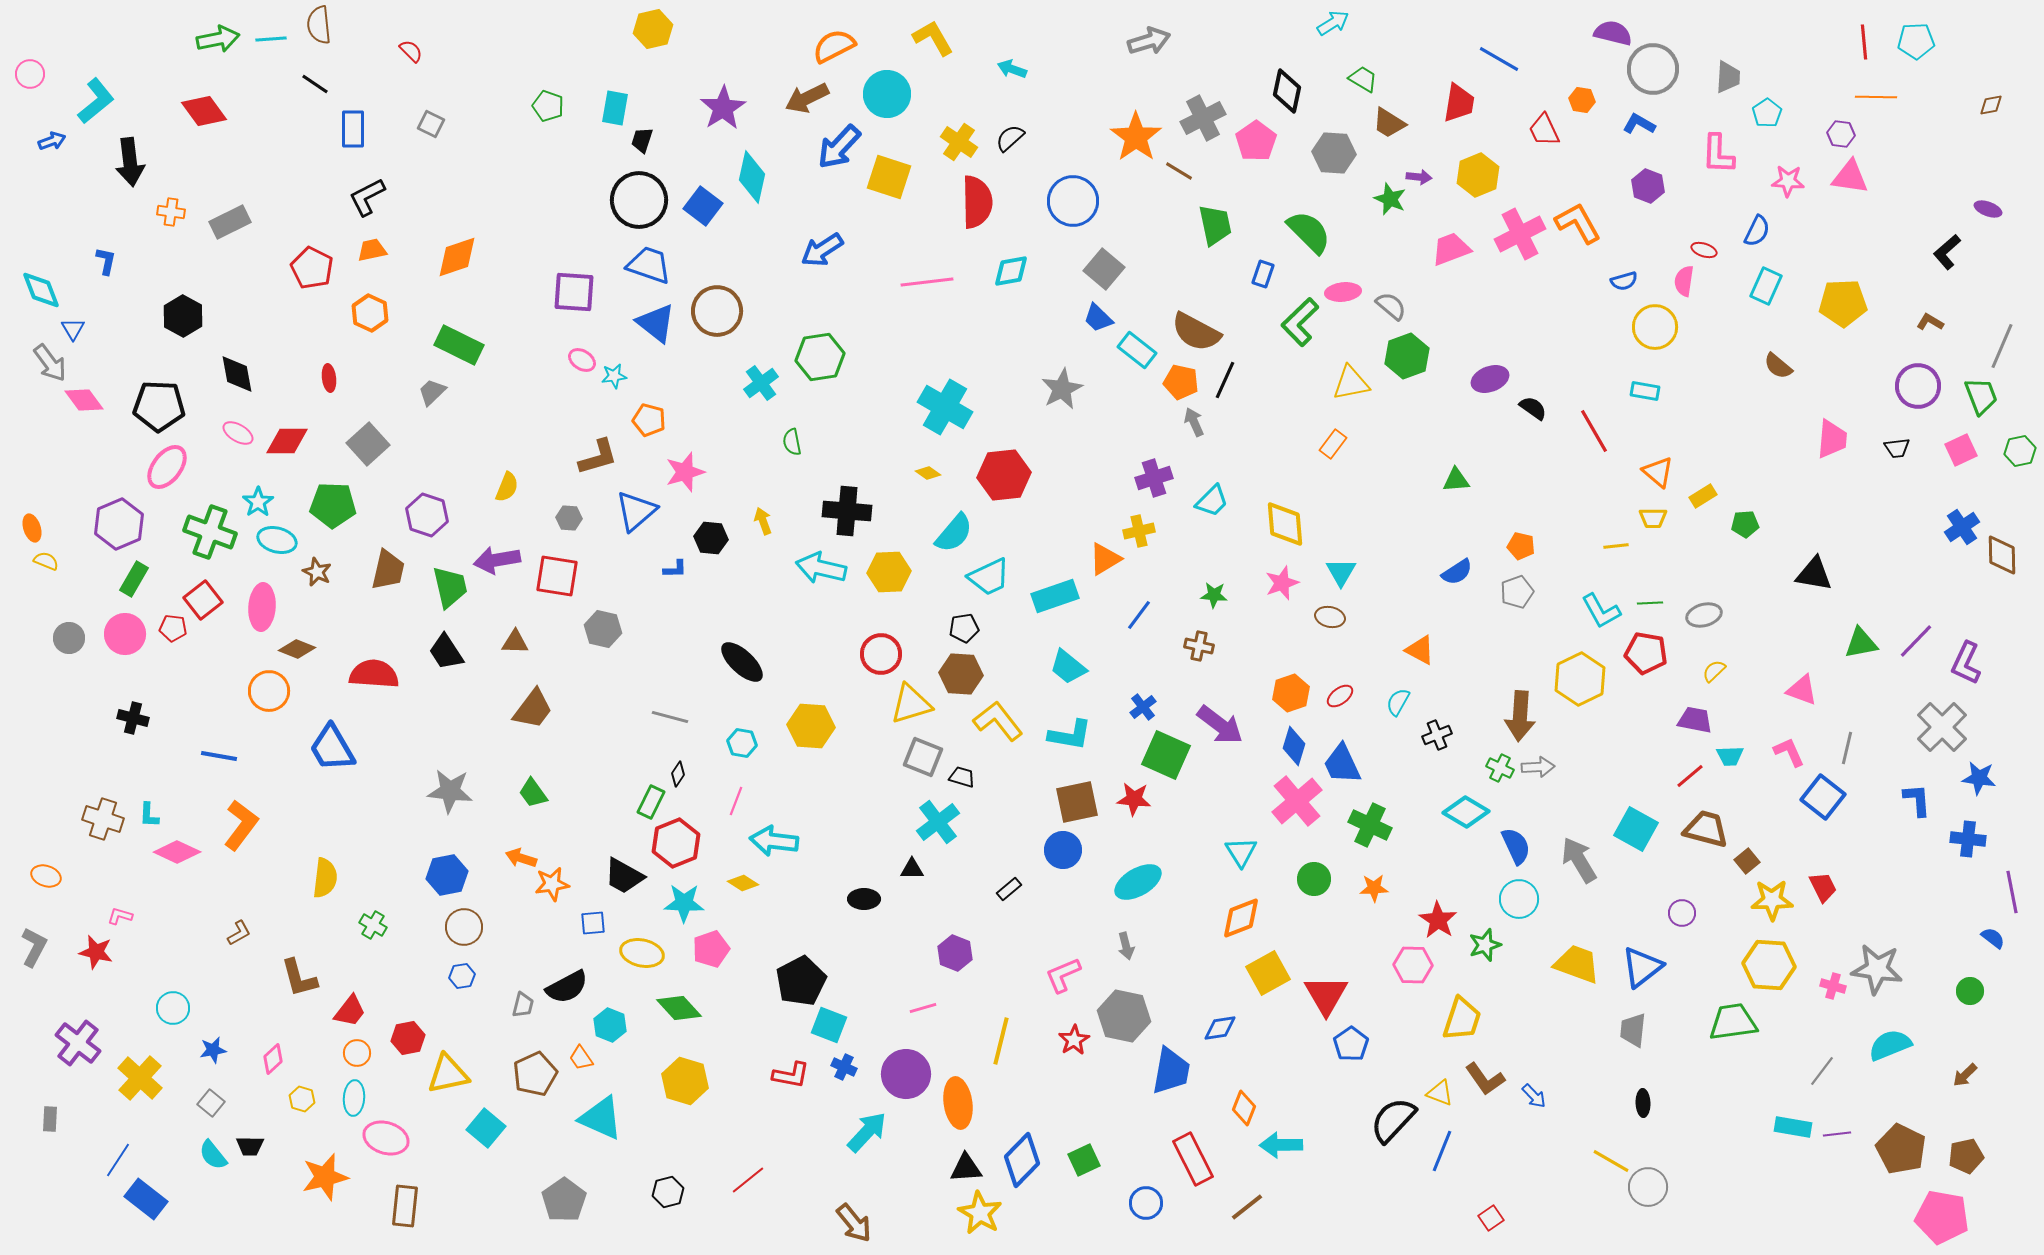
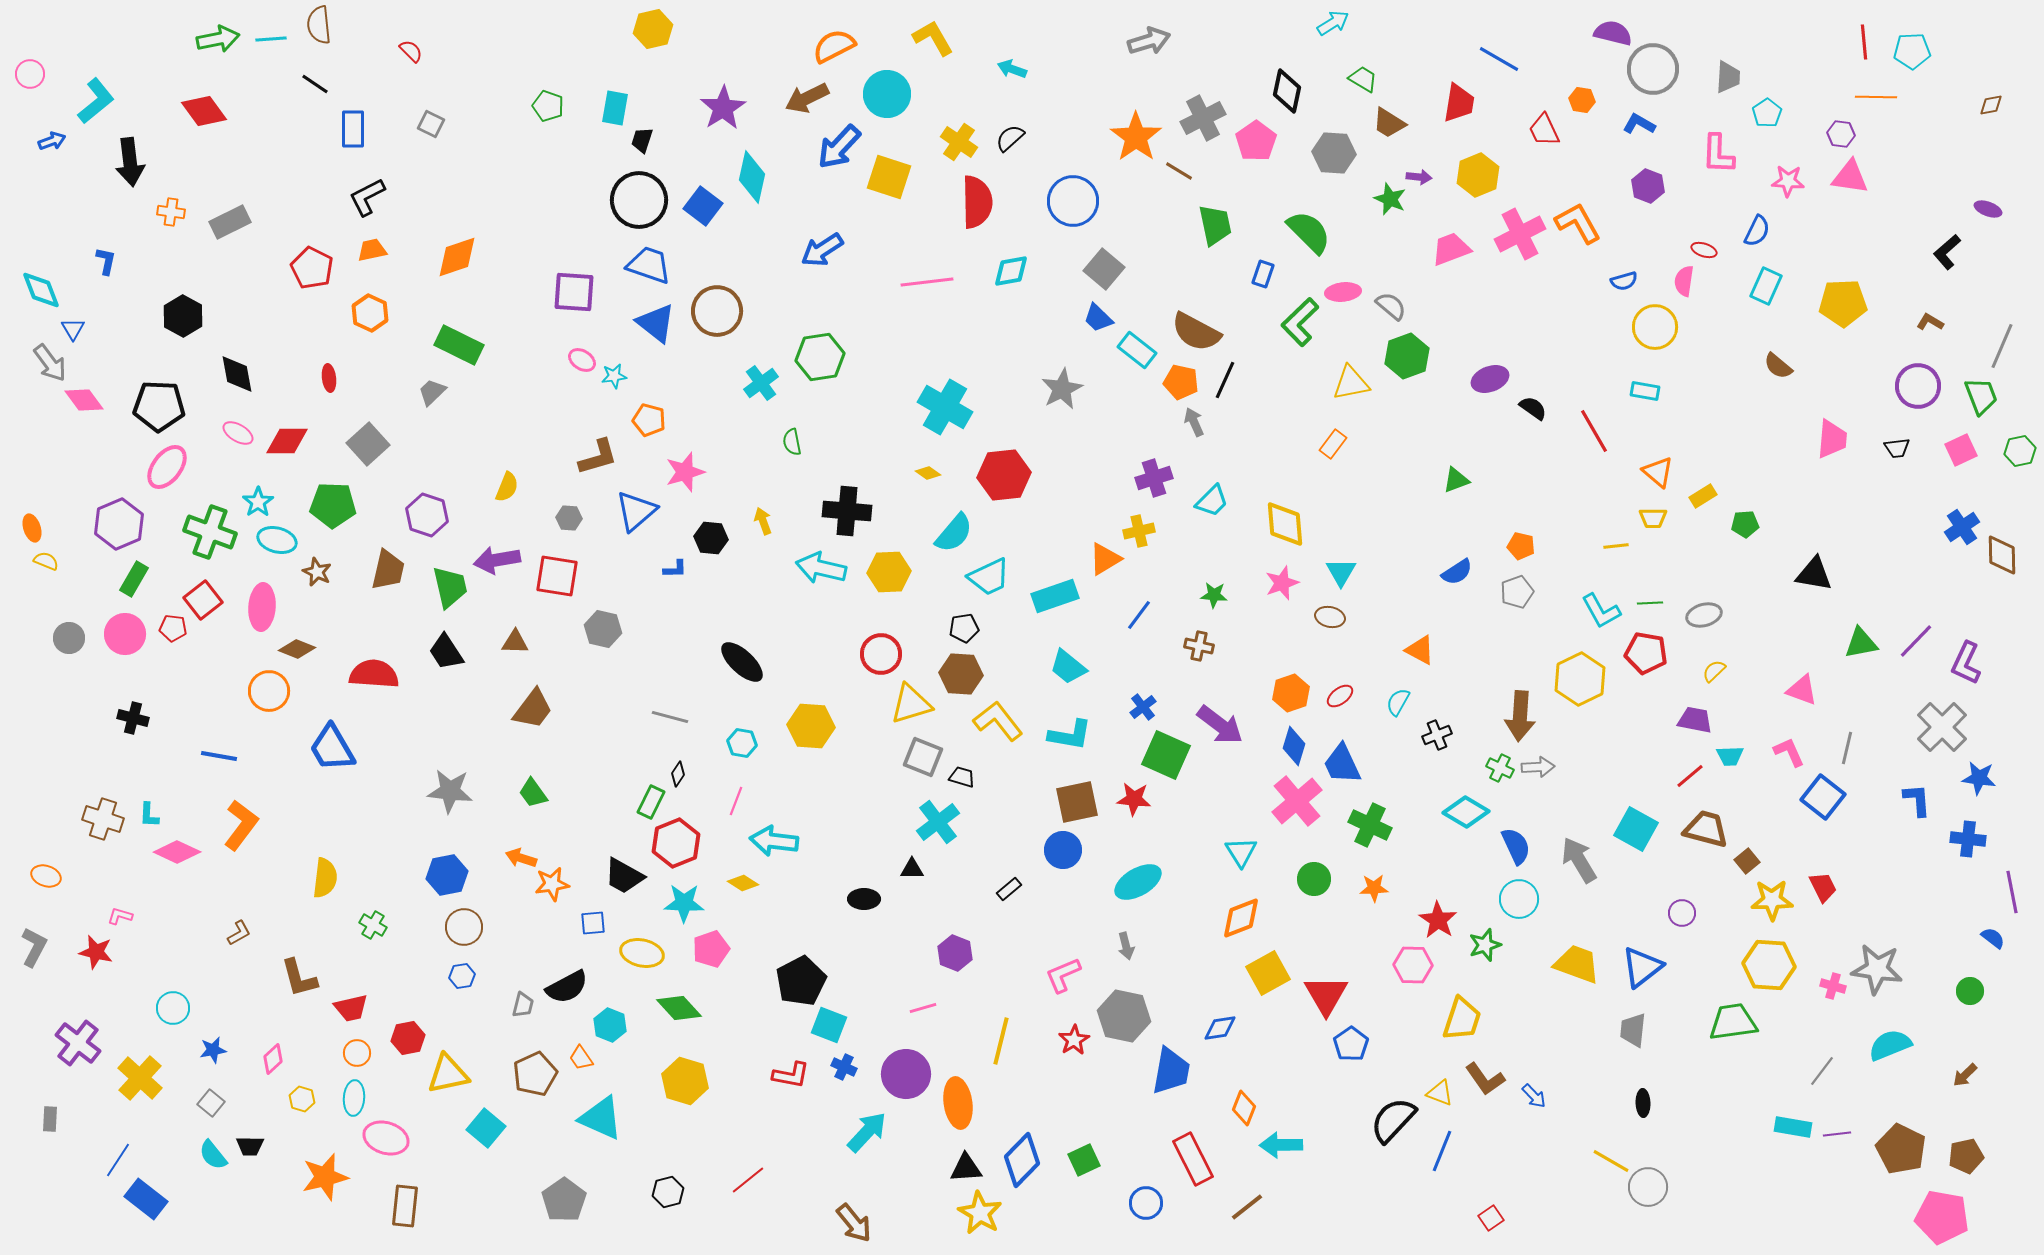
cyan pentagon at (1916, 41): moved 4 px left, 10 px down
green triangle at (1456, 480): rotated 16 degrees counterclockwise
red trapezoid at (350, 1011): moved 1 px right, 3 px up; rotated 39 degrees clockwise
